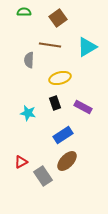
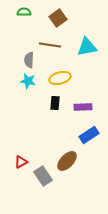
cyan triangle: rotated 20 degrees clockwise
black rectangle: rotated 24 degrees clockwise
purple rectangle: rotated 30 degrees counterclockwise
cyan star: moved 32 px up
blue rectangle: moved 26 px right
